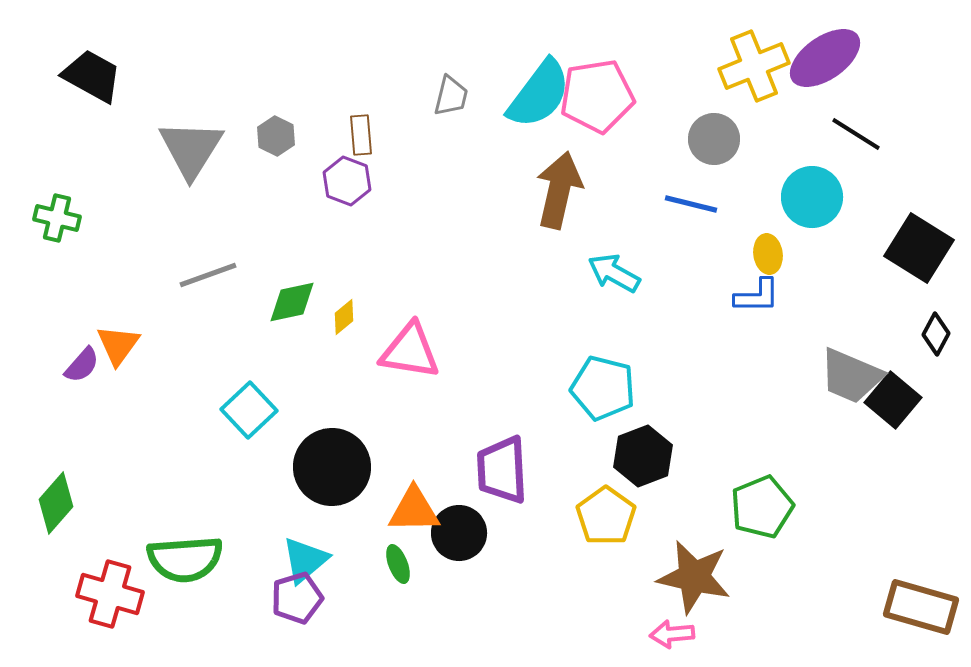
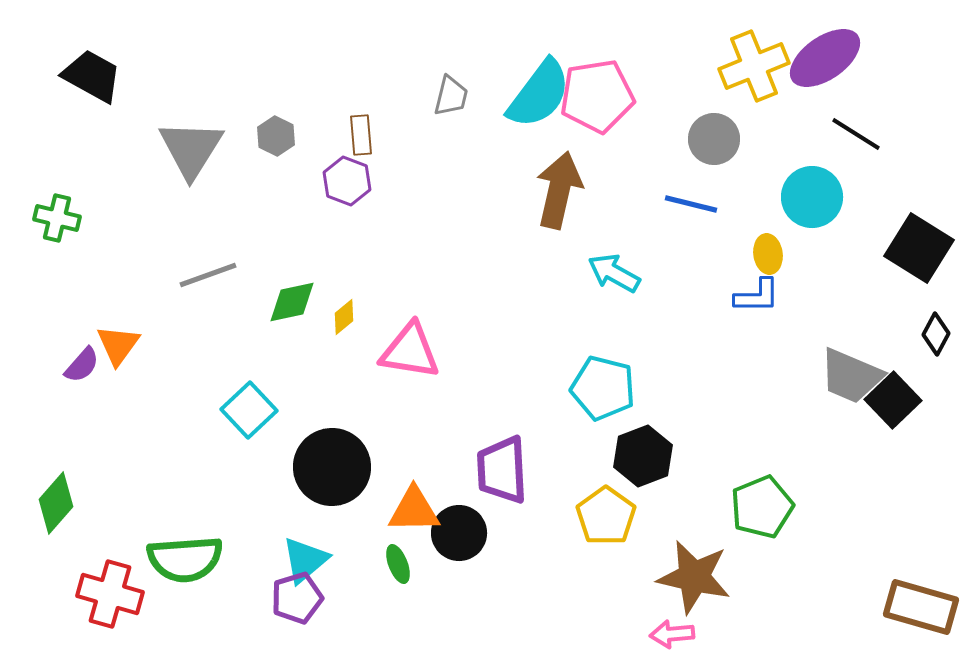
black square at (893, 400): rotated 6 degrees clockwise
